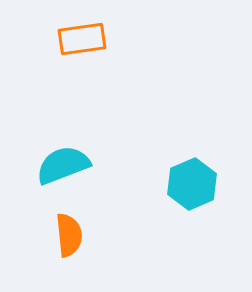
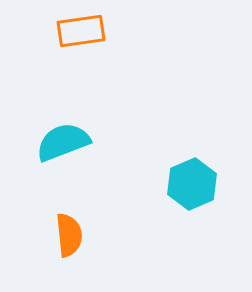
orange rectangle: moved 1 px left, 8 px up
cyan semicircle: moved 23 px up
